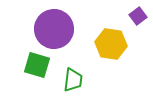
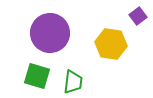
purple circle: moved 4 px left, 4 px down
green square: moved 11 px down
green trapezoid: moved 2 px down
